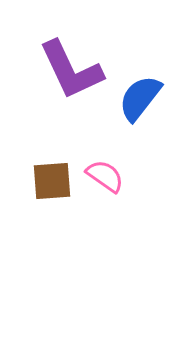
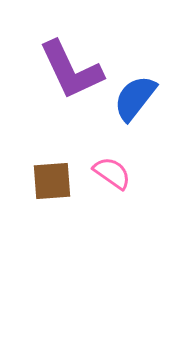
blue semicircle: moved 5 px left
pink semicircle: moved 7 px right, 3 px up
